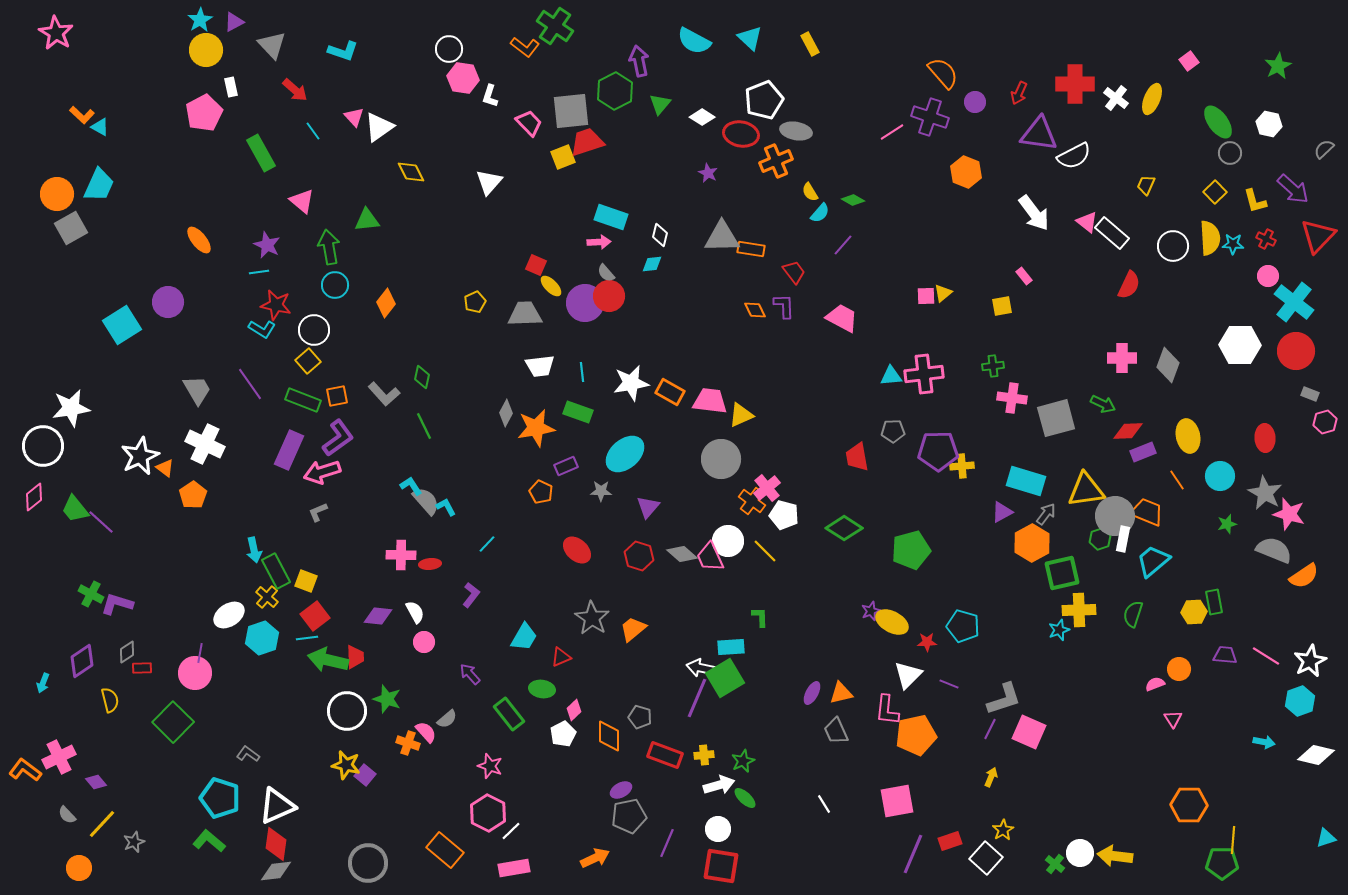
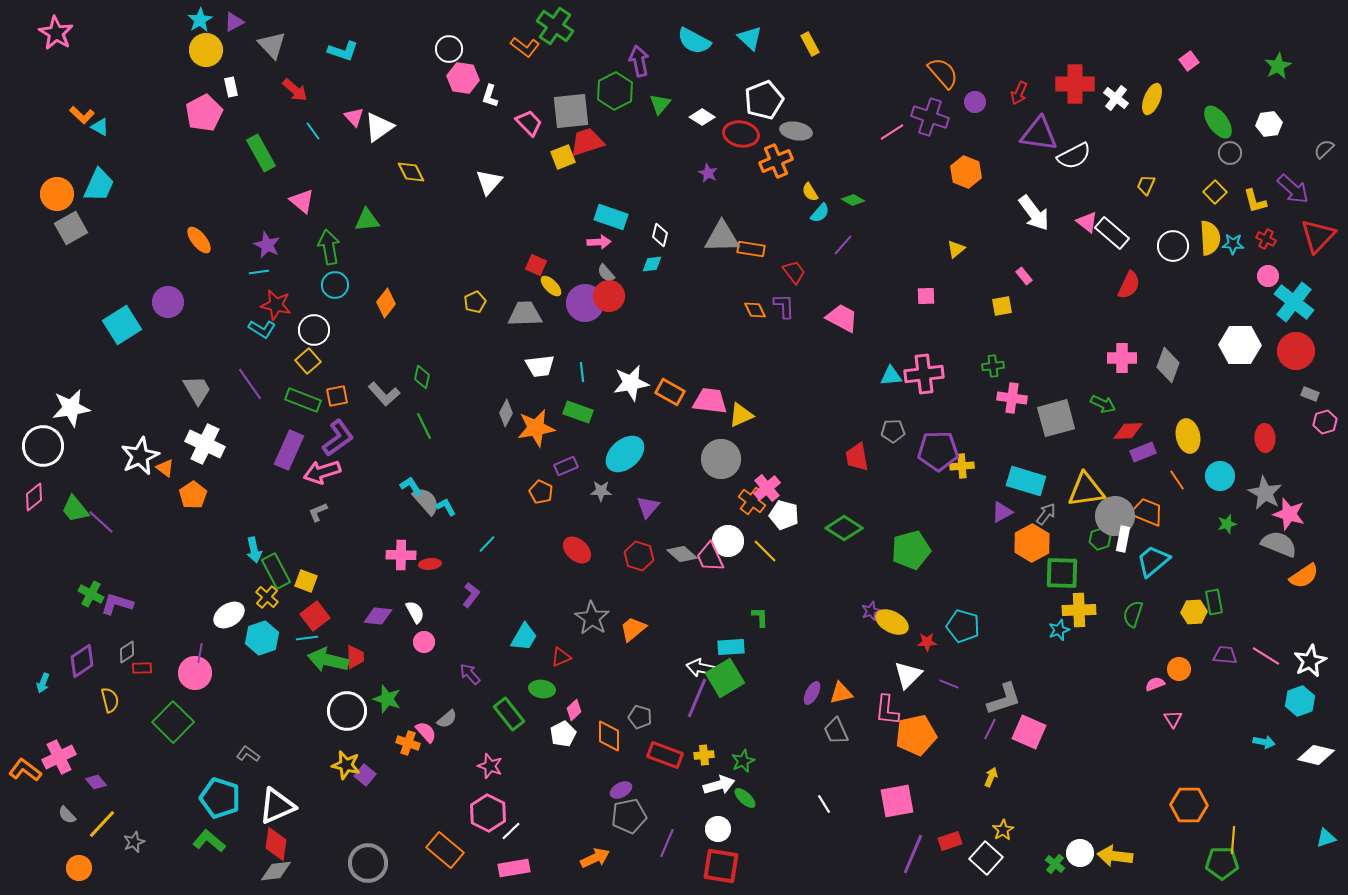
white hexagon at (1269, 124): rotated 20 degrees counterclockwise
yellow triangle at (943, 293): moved 13 px right, 44 px up
gray semicircle at (1274, 550): moved 5 px right, 6 px up
green square at (1062, 573): rotated 15 degrees clockwise
